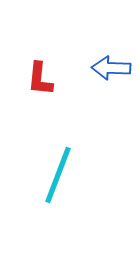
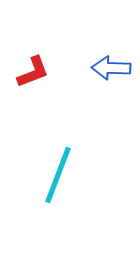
red L-shape: moved 7 px left, 7 px up; rotated 117 degrees counterclockwise
